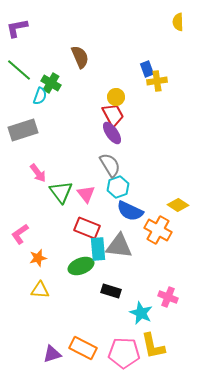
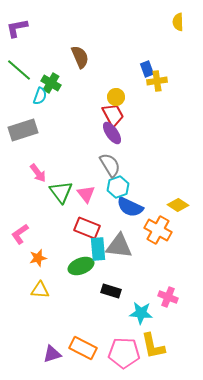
blue semicircle: moved 4 px up
cyan star: rotated 20 degrees counterclockwise
